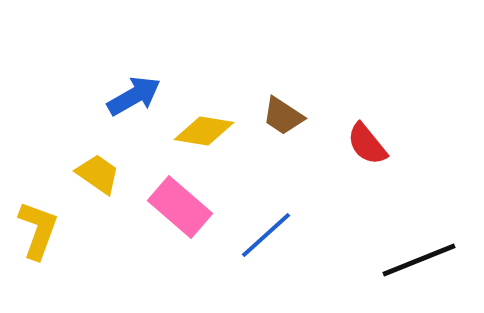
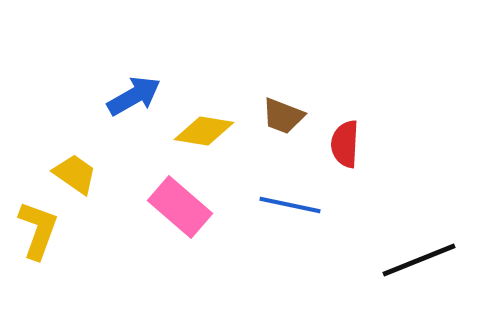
brown trapezoid: rotated 12 degrees counterclockwise
red semicircle: moved 22 px left; rotated 42 degrees clockwise
yellow trapezoid: moved 23 px left
blue line: moved 24 px right, 30 px up; rotated 54 degrees clockwise
